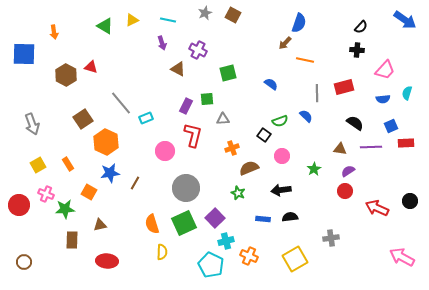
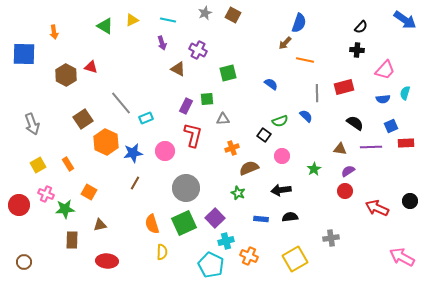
cyan semicircle at (407, 93): moved 2 px left
blue star at (110, 173): moved 23 px right, 20 px up
blue rectangle at (263, 219): moved 2 px left
